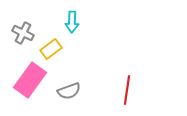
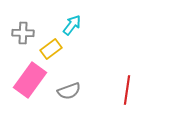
cyan arrow: moved 3 px down; rotated 145 degrees counterclockwise
gray cross: rotated 25 degrees counterclockwise
